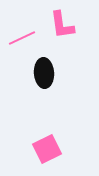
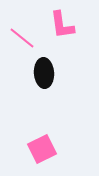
pink line: rotated 64 degrees clockwise
pink square: moved 5 px left
